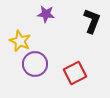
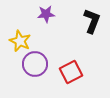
purple star: rotated 12 degrees counterclockwise
red square: moved 4 px left, 1 px up
